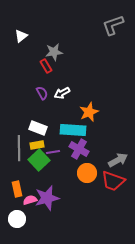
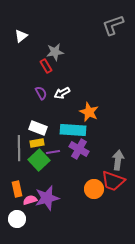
gray star: moved 1 px right
purple semicircle: moved 1 px left
orange star: rotated 24 degrees counterclockwise
yellow rectangle: moved 2 px up
gray arrow: rotated 54 degrees counterclockwise
orange circle: moved 7 px right, 16 px down
